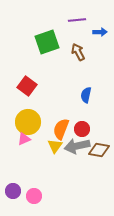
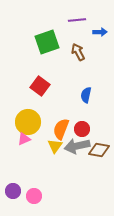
red square: moved 13 px right
